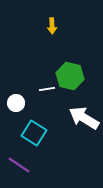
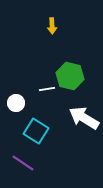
cyan square: moved 2 px right, 2 px up
purple line: moved 4 px right, 2 px up
